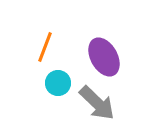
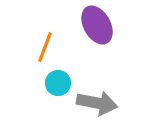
purple ellipse: moved 7 px left, 32 px up
gray arrow: rotated 33 degrees counterclockwise
